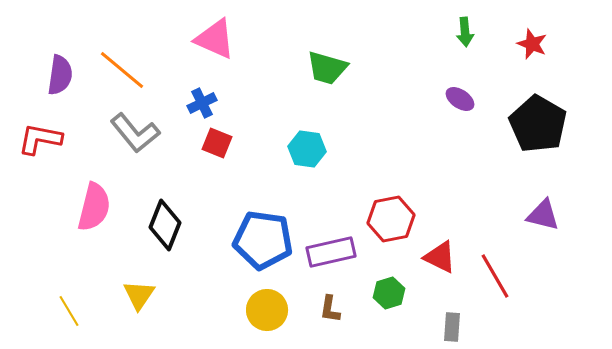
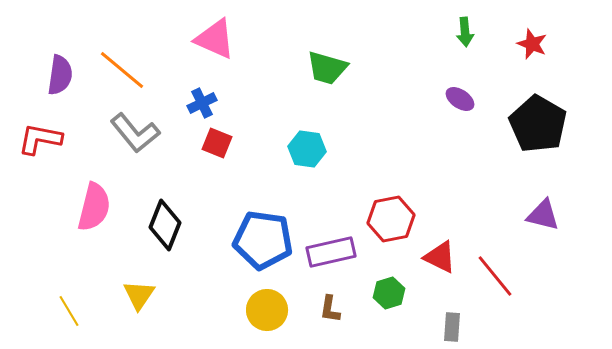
red line: rotated 9 degrees counterclockwise
